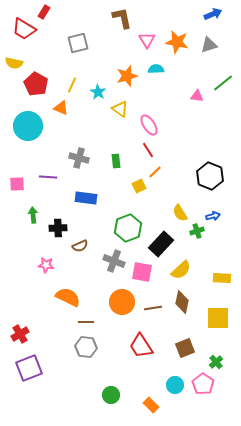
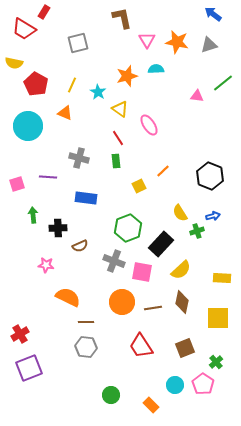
blue arrow at (213, 14): rotated 120 degrees counterclockwise
orange triangle at (61, 108): moved 4 px right, 5 px down
red line at (148, 150): moved 30 px left, 12 px up
orange line at (155, 172): moved 8 px right, 1 px up
pink square at (17, 184): rotated 14 degrees counterclockwise
